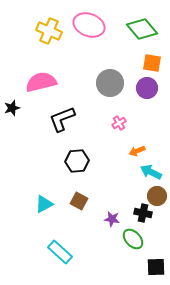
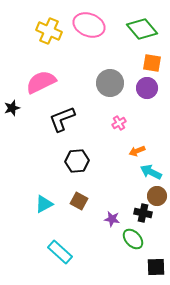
pink semicircle: rotated 12 degrees counterclockwise
